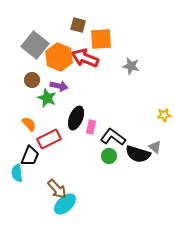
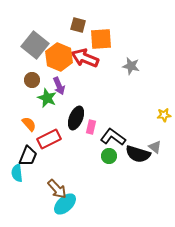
purple arrow: rotated 54 degrees clockwise
black trapezoid: moved 2 px left
